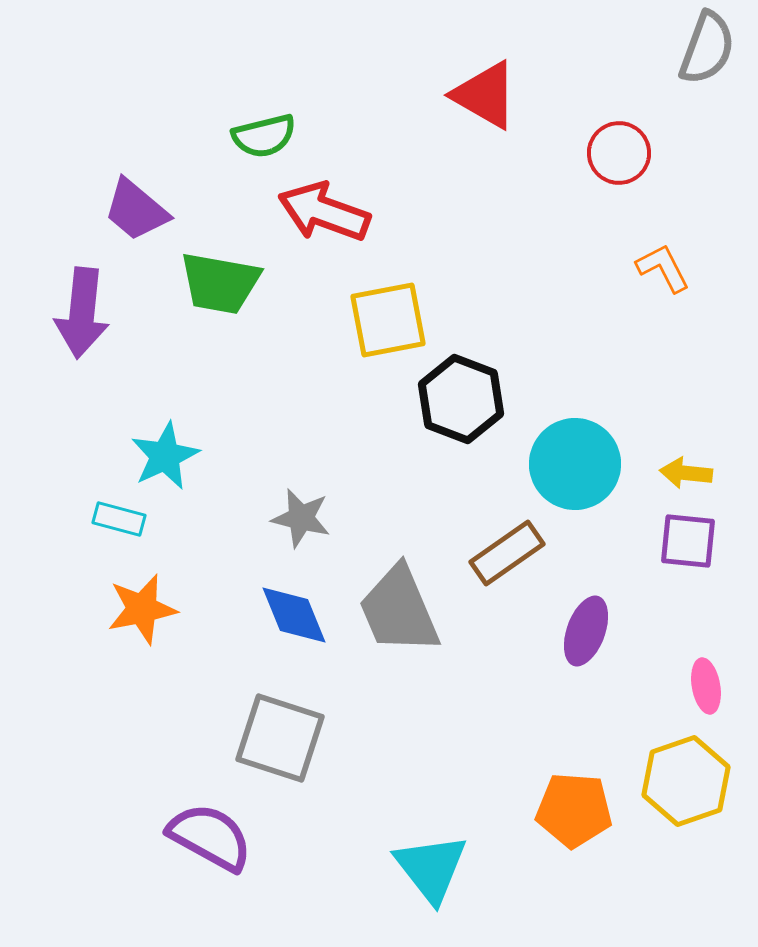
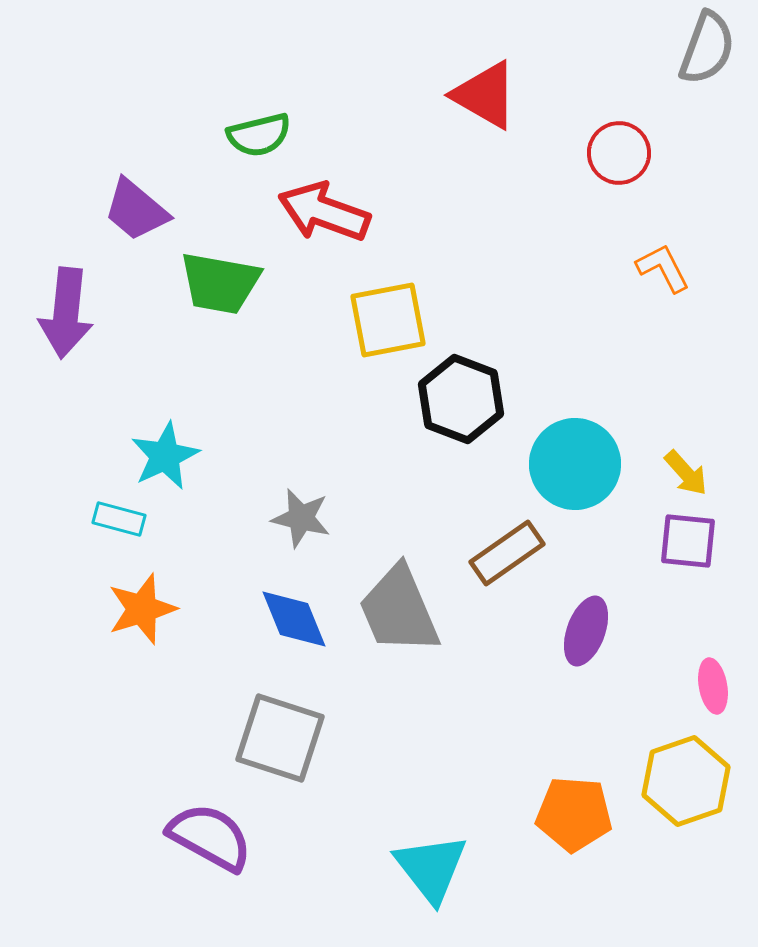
green semicircle: moved 5 px left, 1 px up
purple arrow: moved 16 px left
yellow arrow: rotated 138 degrees counterclockwise
orange star: rotated 6 degrees counterclockwise
blue diamond: moved 4 px down
pink ellipse: moved 7 px right
orange pentagon: moved 4 px down
